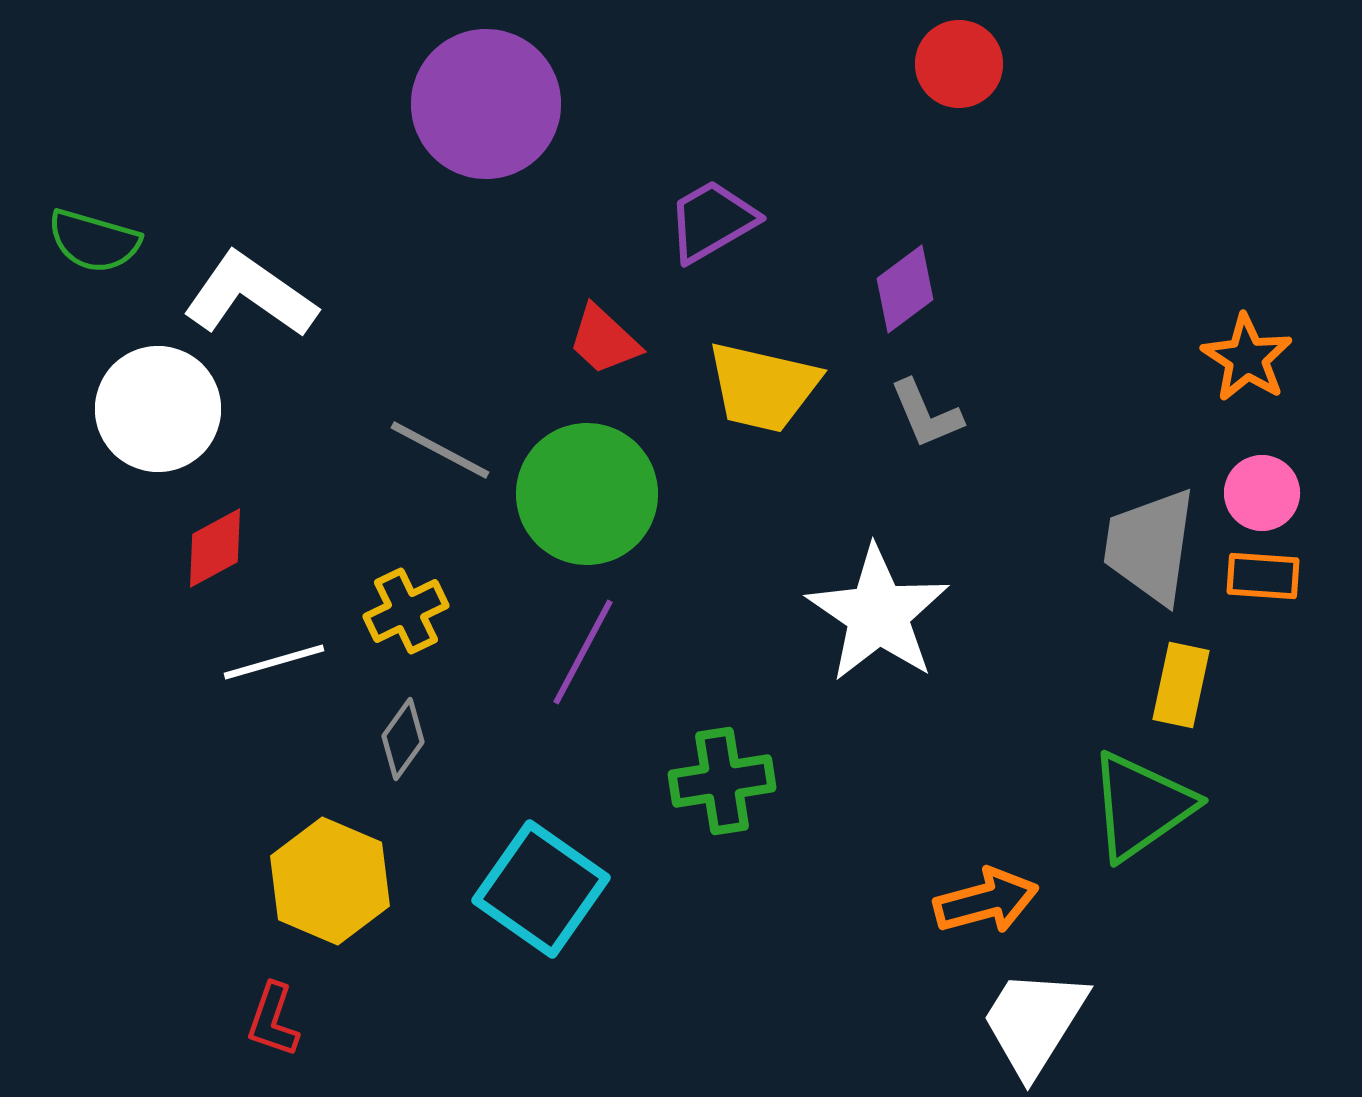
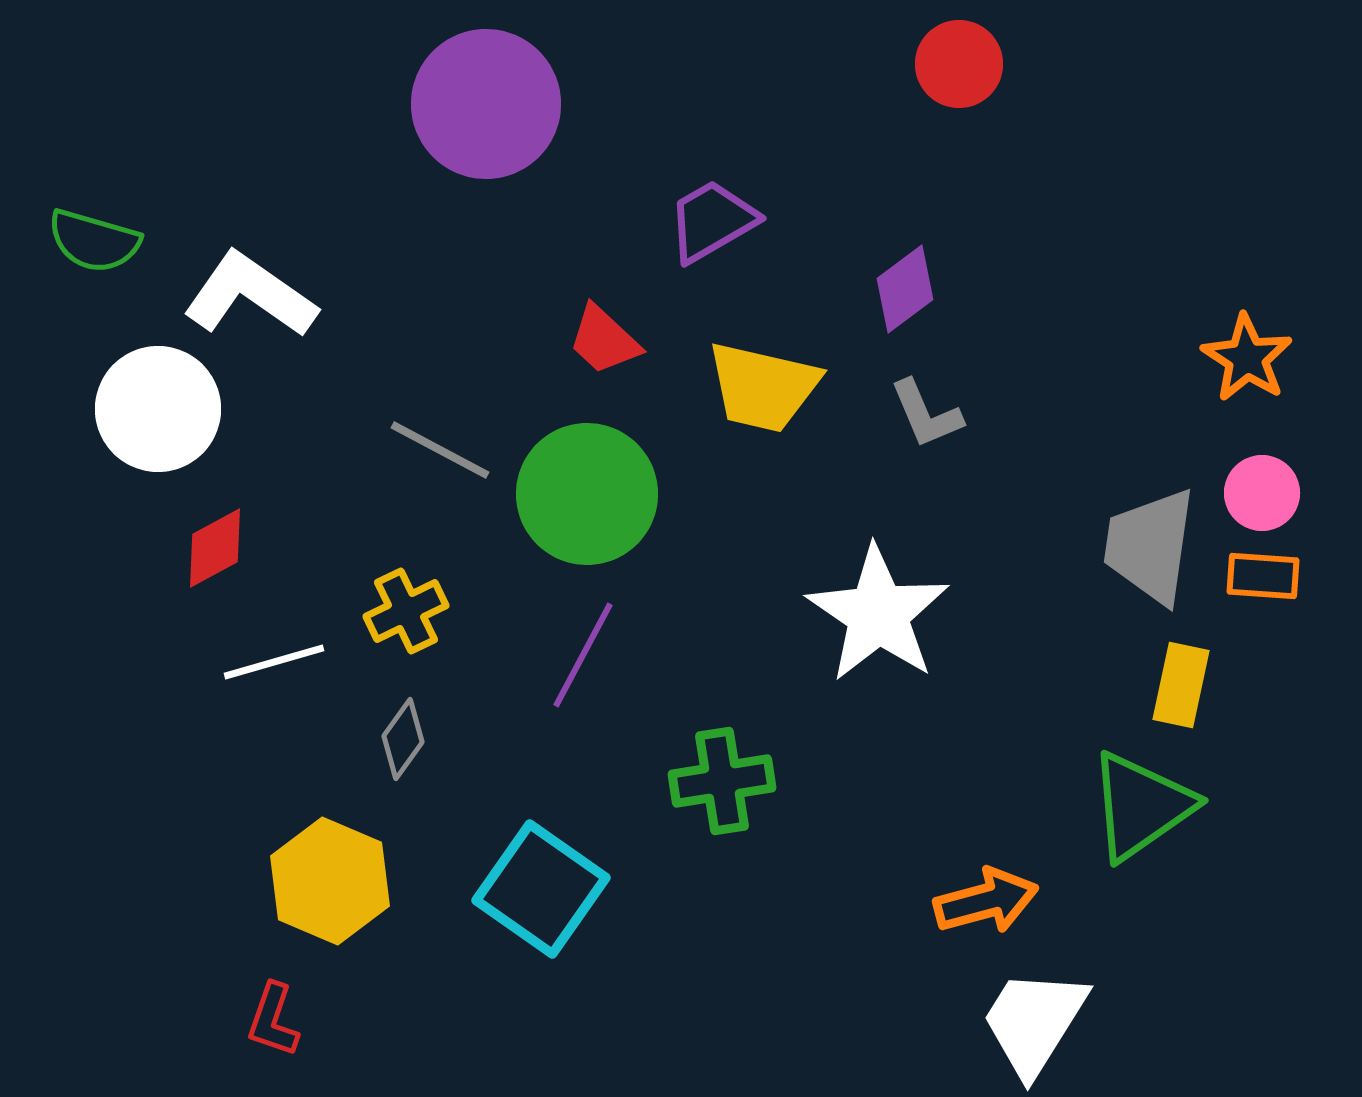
purple line: moved 3 px down
